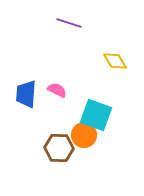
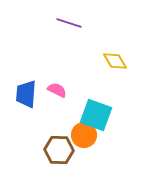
brown hexagon: moved 2 px down
